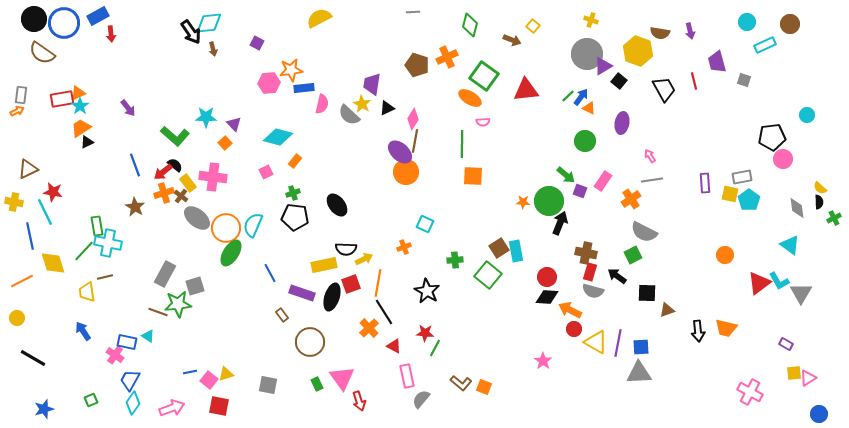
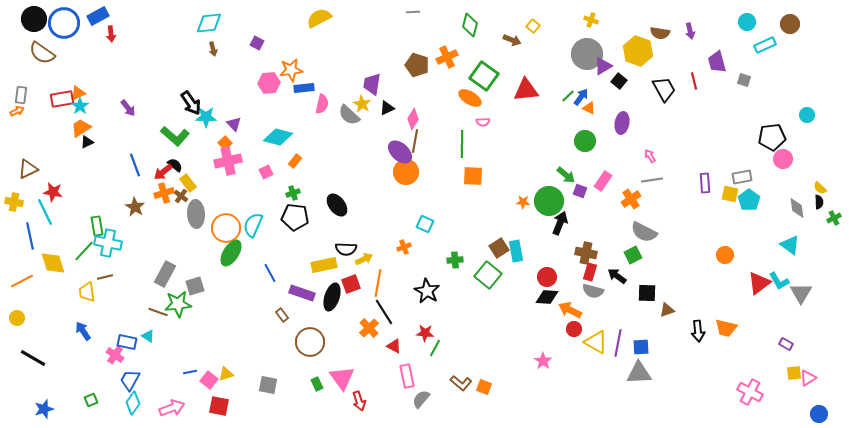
black arrow at (191, 32): moved 71 px down
pink cross at (213, 177): moved 15 px right, 16 px up; rotated 20 degrees counterclockwise
gray ellipse at (197, 218): moved 1 px left, 4 px up; rotated 48 degrees clockwise
